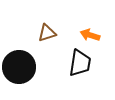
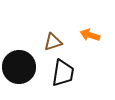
brown triangle: moved 6 px right, 9 px down
black trapezoid: moved 17 px left, 10 px down
